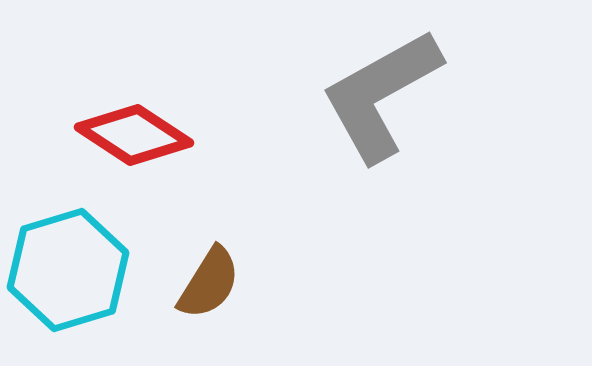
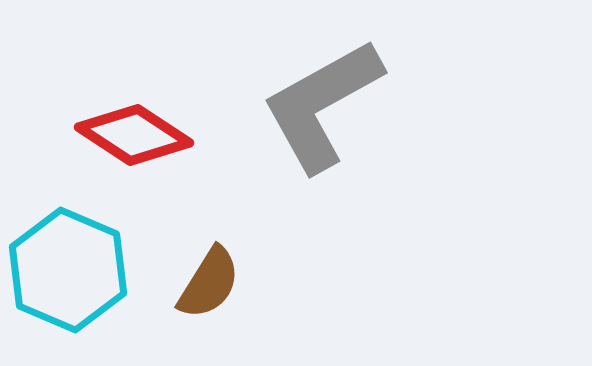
gray L-shape: moved 59 px left, 10 px down
cyan hexagon: rotated 20 degrees counterclockwise
